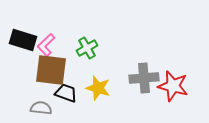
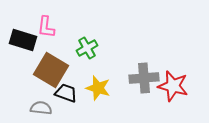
pink L-shape: moved 18 px up; rotated 40 degrees counterclockwise
brown square: rotated 24 degrees clockwise
